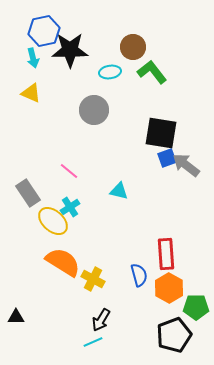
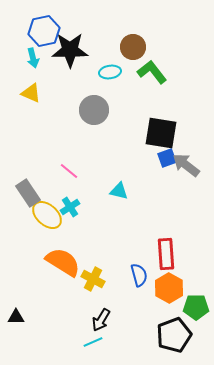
yellow ellipse: moved 6 px left, 6 px up
